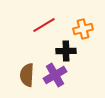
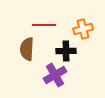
red line: rotated 30 degrees clockwise
brown semicircle: moved 26 px up
